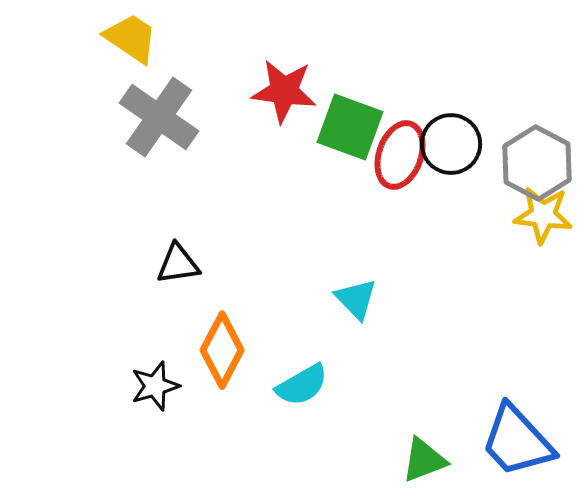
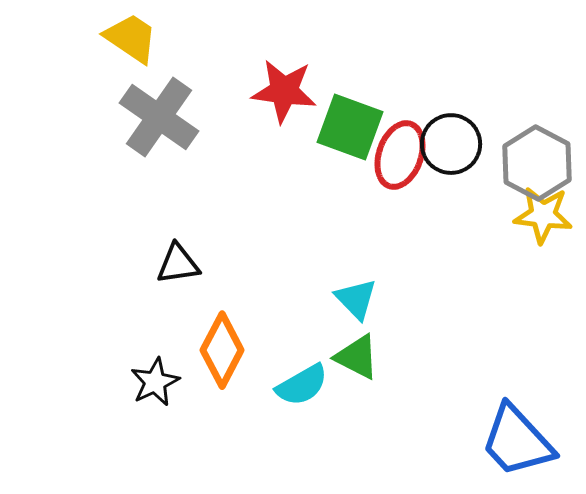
black star: moved 4 px up; rotated 9 degrees counterclockwise
green triangle: moved 67 px left, 103 px up; rotated 48 degrees clockwise
